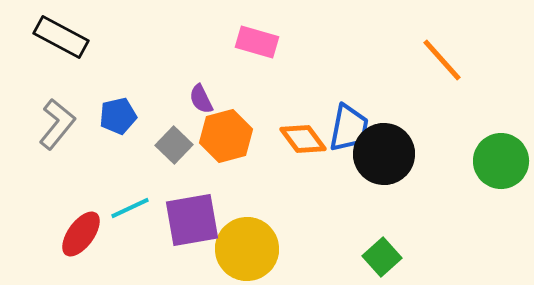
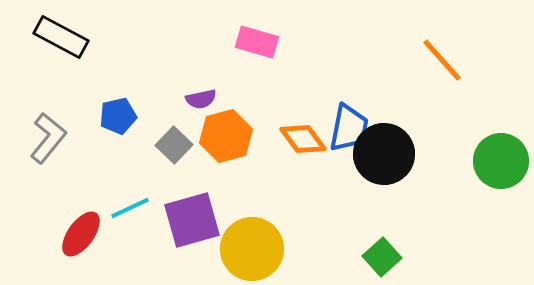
purple semicircle: rotated 76 degrees counterclockwise
gray L-shape: moved 9 px left, 14 px down
purple square: rotated 6 degrees counterclockwise
yellow circle: moved 5 px right
